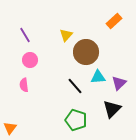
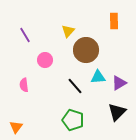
orange rectangle: rotated 49 degrees counterclockwise
yellow triangle: moved 2 px right, 4 px up
brown circle: moved 2 px up
pink circle: moved 15 px right
purple triangle: rotated 14 degrees clockwise
black triangle: moved 5 px right, 3 px down
green pentagon: moved 3 px left
orange triangle: moved 6 px right, 1 px up
